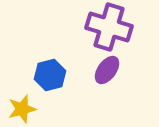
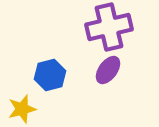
purple cross: rotated 30 degrees counterclockwise
purple ellipse: moved 1 px right
